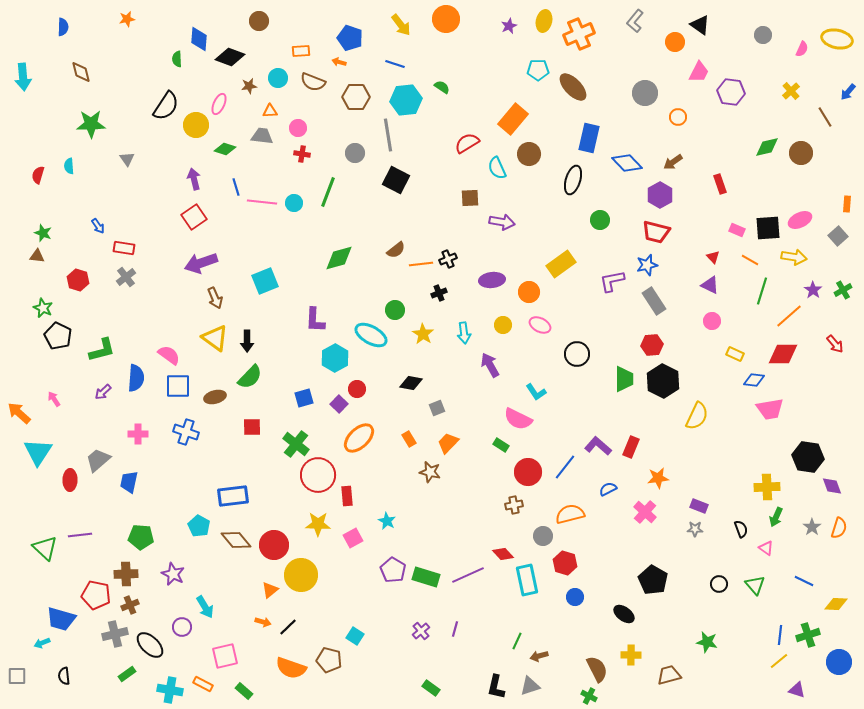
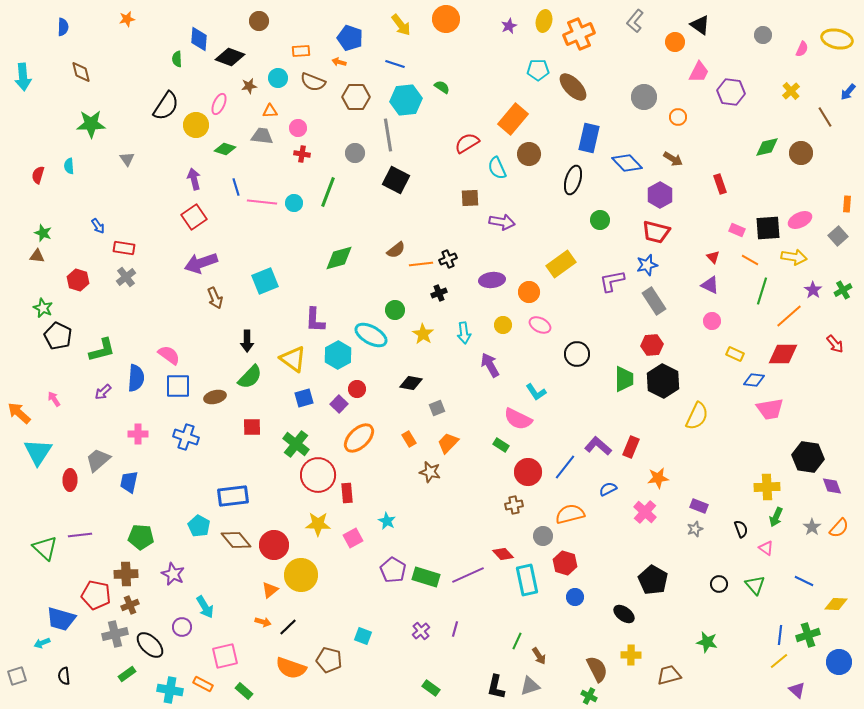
gray circle at (645, 93): moved 1 px left, 4 px down
brown arrow at (673, 162): moved 3 px up; rotated 114 degrees counterclockwise
yellow triangle at (215, 338): moved 78 px right, 21 px down
cyan hexagon at (335, 358): moved 3 px right, 3 px up
blue cross at (186, 432): moved 5 px down
red rectangle at (347, 496): moved 3 px up
orange semicircle at (839, 528): rotated 25 degrees clockwise
gray star at (695, 529): rotated 21 degrees counterclockwise
cyan square at (355, 636): moved 8 px right; rotated 12 degrees counterclockwise
brown arrow at (539, 656): rotated 108 degrees counterclockwise
gray square at (17, 676): rotated 18 degrees counterclockwise
purple triangle at (797, 690): rotated 24 degrees clockwise
